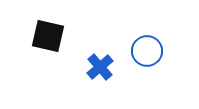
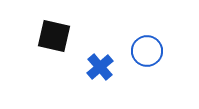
black square: moved 6 px right
